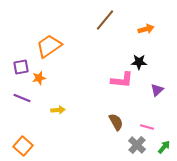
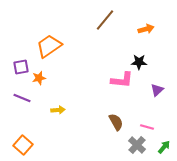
orange square: moved 1 px up
